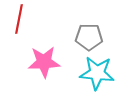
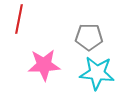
pink star: moved 3 px down
